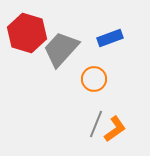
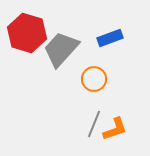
gray line: moved 2 px left
orange L-shape: rotated 16 degrees clockwise
